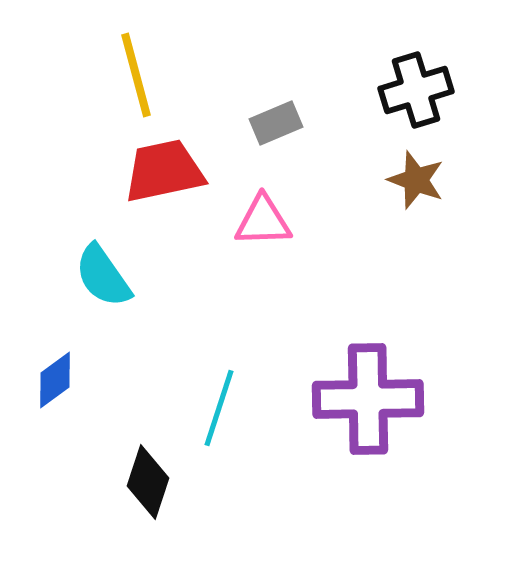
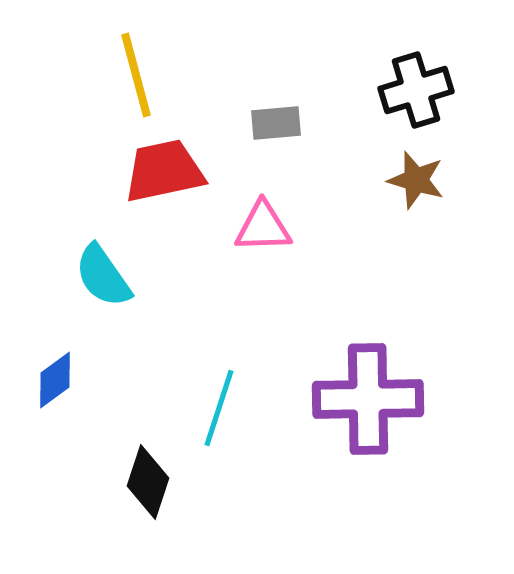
gray rectangle: rotated 18 degrees clockwise
brown star: rotated 4 degrees counterclockwise
pink triangle: moved 6 px down
